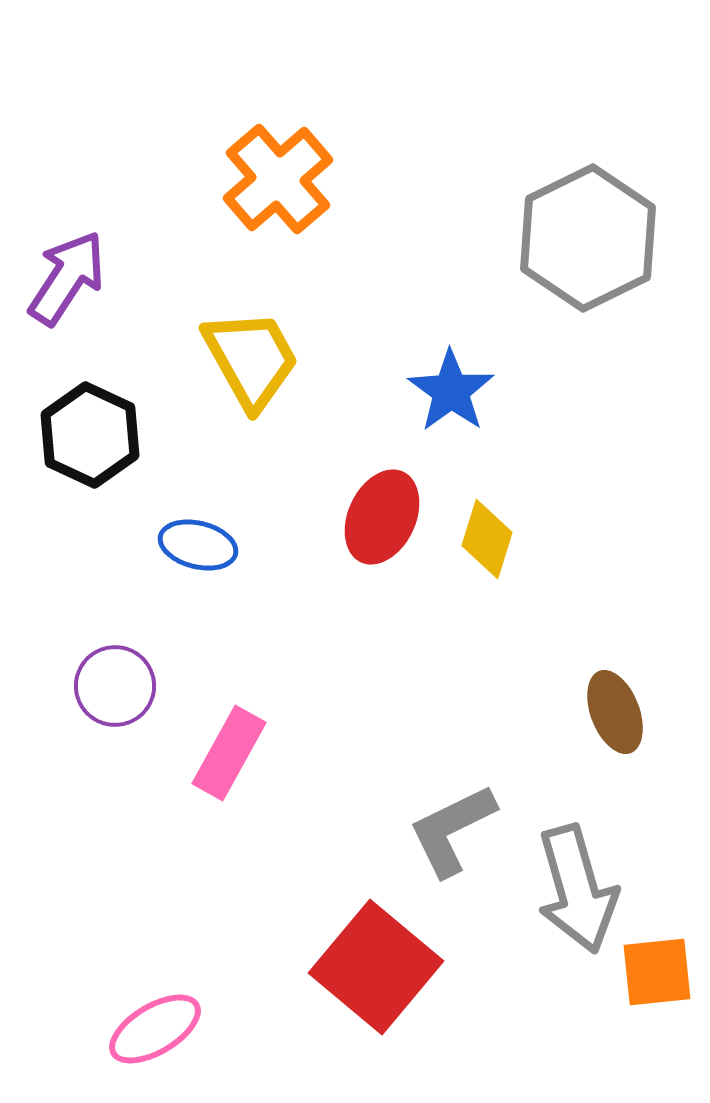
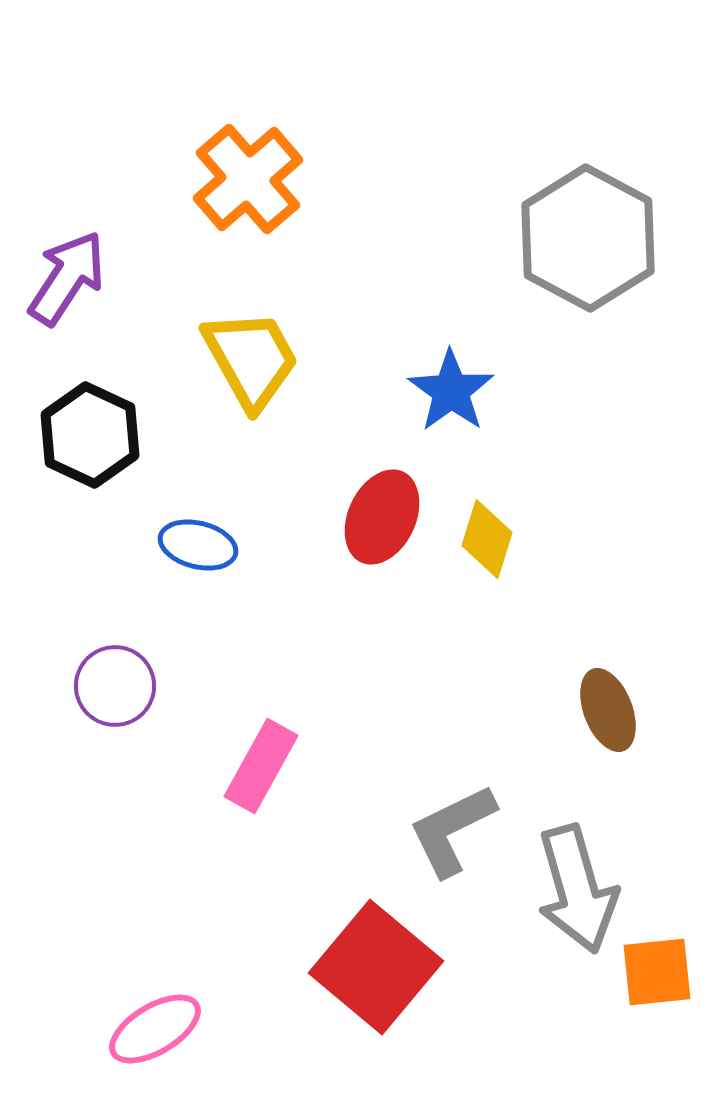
orange cross: moved 30 px left
gray hexagon: rotated 6 degrees counterclockwise
brown ellipse: moved 7 px left, 2 px up
pink rectangle: moved 32 px right, 13 px down
